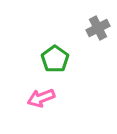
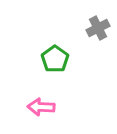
pink arrow: moved 9 px down; rotated 24 degrees clockwise
